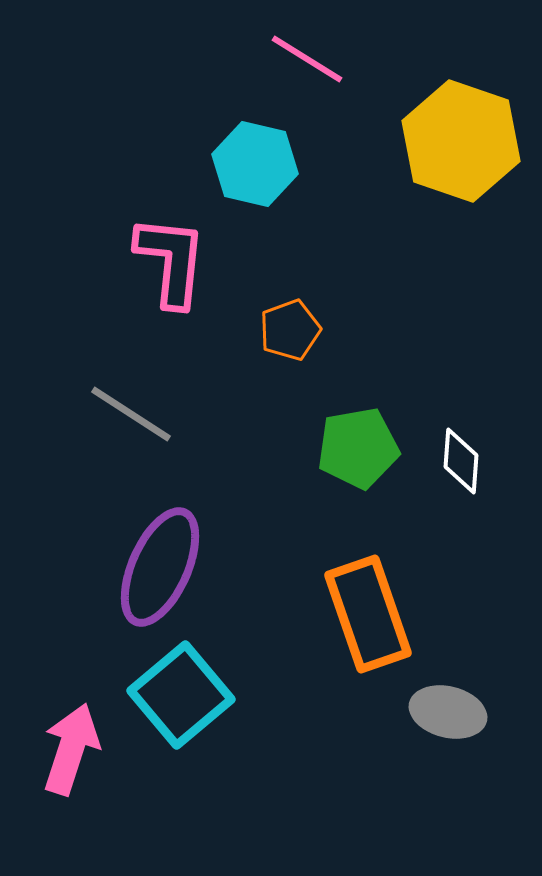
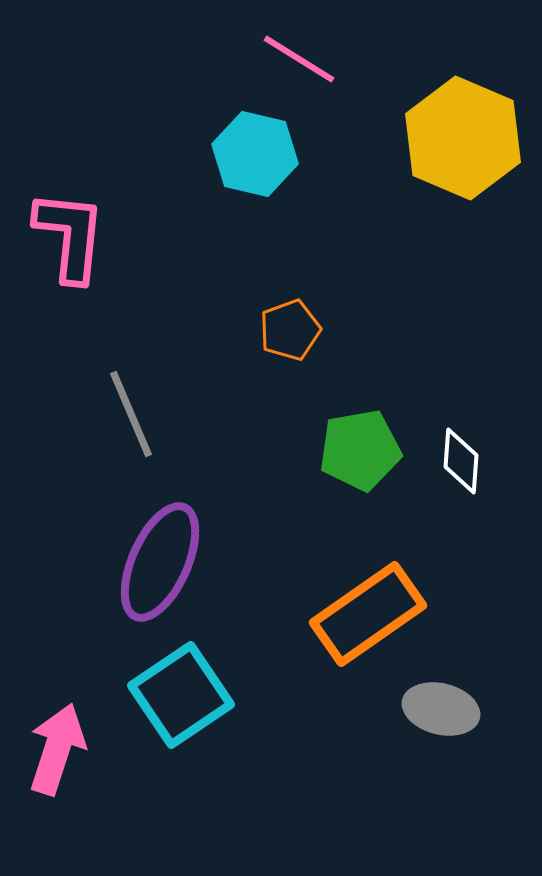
pink line: moved 8 px left
yellow hexagon: moved 2 px right, 3 px up; rotated 4 degrees clockwise
cyan hexagon: moved 10 px up
pink L-shape: moved 101 px left, 25 px up
gray line: rotated 34 degrees clockwise
green pentagon: moved 2 px right, 2 px down
purple ellipse: moved 5 px up
orange rectangle: rotated 74 degrees clockwise
cyan square: rotated 6 degrees clockwise
gray ellipse: moved 7 px left, 3 px up
pink arrow: moved 14 px left
